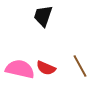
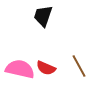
brown line: moved 1 px left
